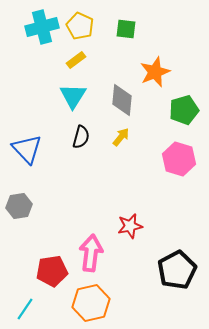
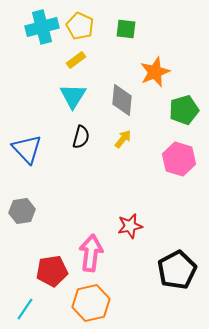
yellow arrow: moved 2 px right, 2 px down
gray hexagon: moved 3 px right, 5 px down
